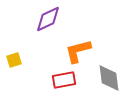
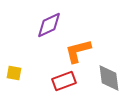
purple diamond: moved 1 px right, 6 px down
yellow square: moved 13 px down; rotated 28 degrees clockwise
red rectangle: moved 1 px down; rotated 10 degrees counterclockwise
